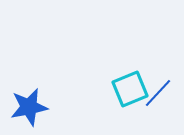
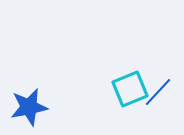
blue line: moved 1 px up
